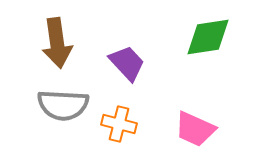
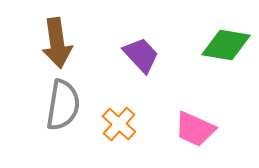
green diamond: moved 18 px right, 8 px down; rotated 18 degrees clockwise
purple trapezoid: moved 14 px right, 8 px up
gray semicircle: rotated 84 degrees counterclockwise
orange cross: rotated 28 degrees clockwise
